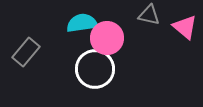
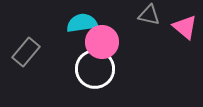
pink circle: moved 5 px left, 4 px down
